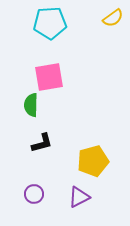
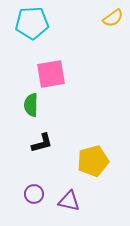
cyan pentagon: moved 18 px left
pink square: moved 2 px right, 3 px up
purple triangle: moved 10 px left, 4 px down; rotated 40 degrees clockwise
